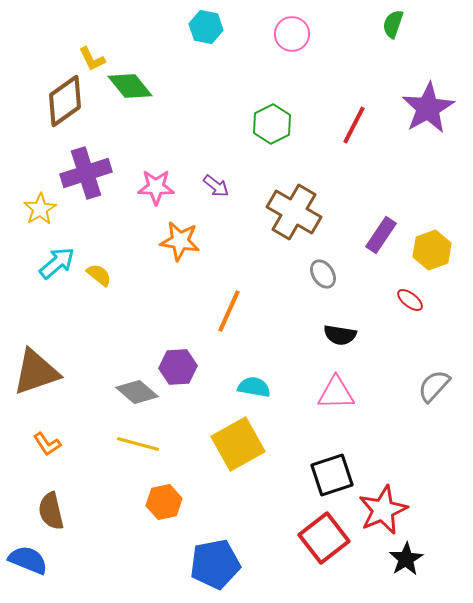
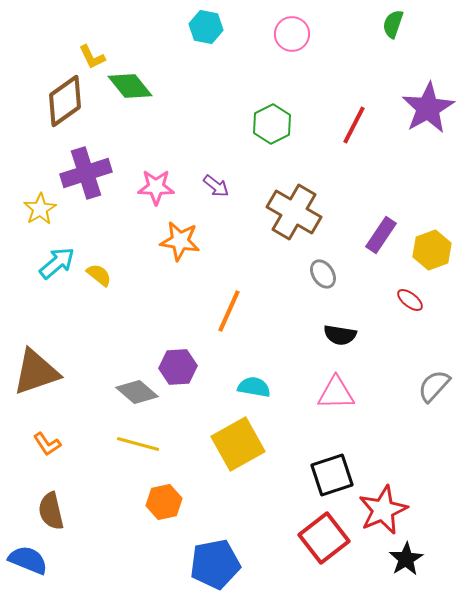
yellow L-shape: moved 2 px up
